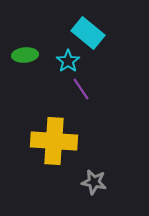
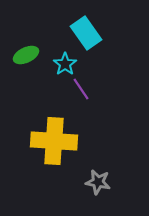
cyan rectangle: moved 2 px left; rotated 16 degrees clockwise
green ellipse: moved 1 px right; rotated 20 degrees counterclockwise
cyan star: moved 3 px left, 3 px down
gray star: moved 4 px right
